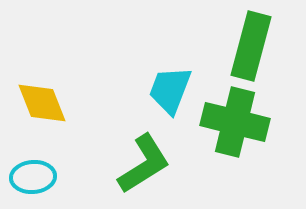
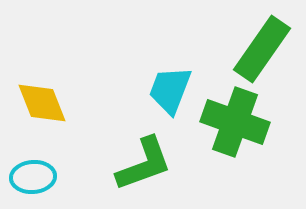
green rectangle: moved 11 px right, 3 px down; rotated 20 degrees clockwise
green cross: rotated 6 degrees clockwise
green L-shape: rotated 12 degrees clockwise
